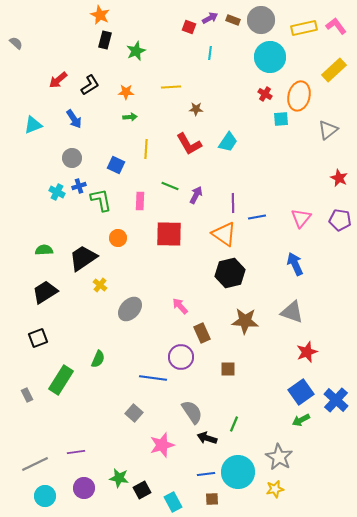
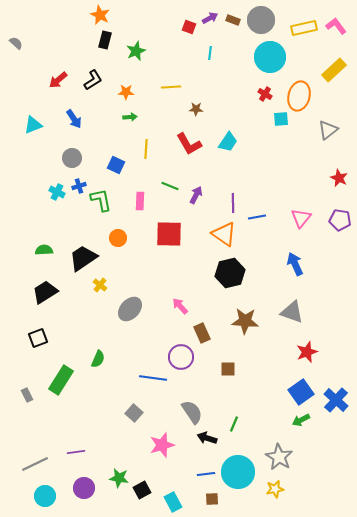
black L-shape at (90, 85): moved 3 px right, 5 px up
